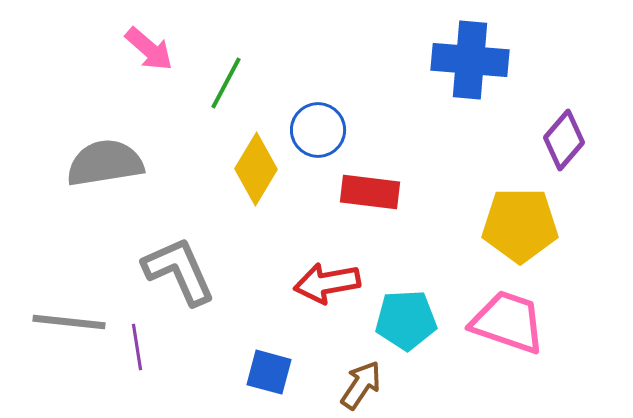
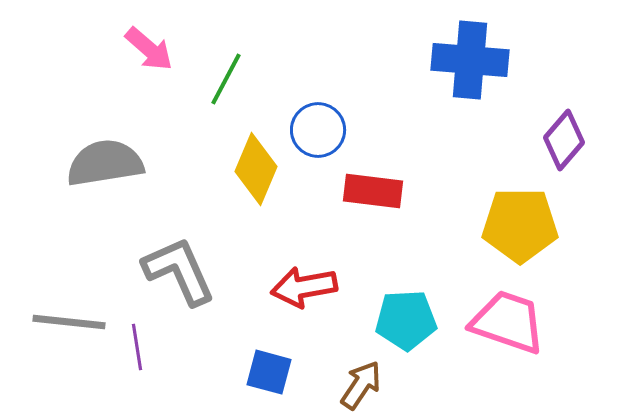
green line: moved 4 px up
yellow diamond: rotated 8 degrees counterclockwise
red rectangle: moved 3 px right, 1 px up
red arrow: moved 23 px left, 4 px down
